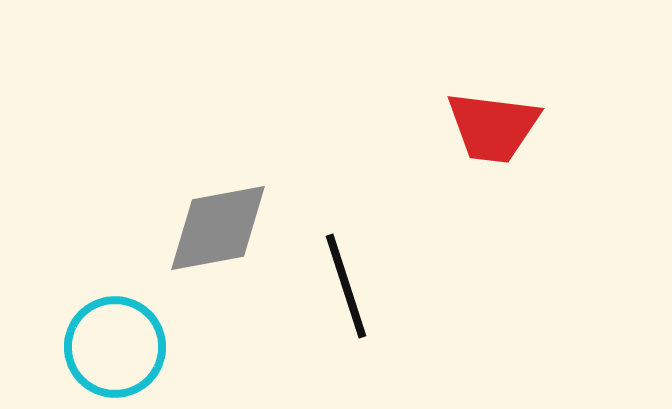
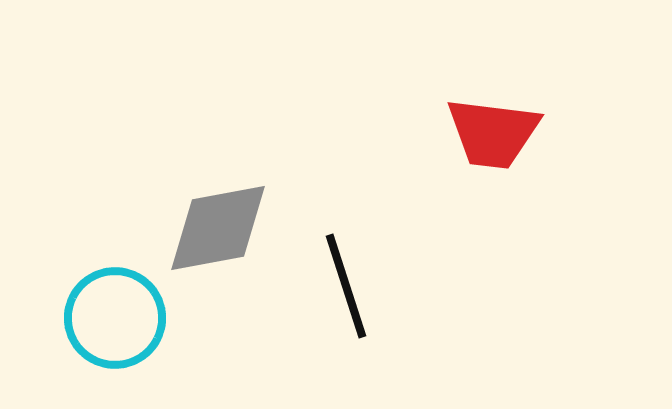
red trapezoid: moved 6 px down
cyan circle: moved 29 px up
